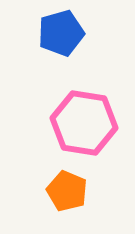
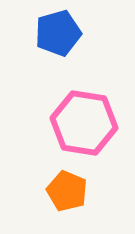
blue pentagon: moved 3 px left
